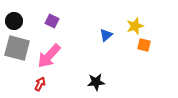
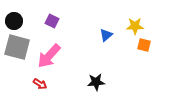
yellow star: rotated 18 degrees clockwise
gray square: moved 1 px up
red arrow: rotated 96 degrees clockwise
